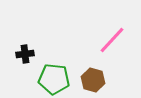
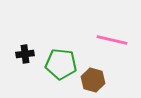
pink line: rotated 60 degrees clockwise
green pentagon: moved 7 px right, 15 px up
